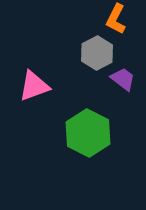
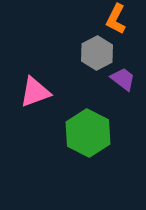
pink triangle: moved 1 px right, 6 px down
